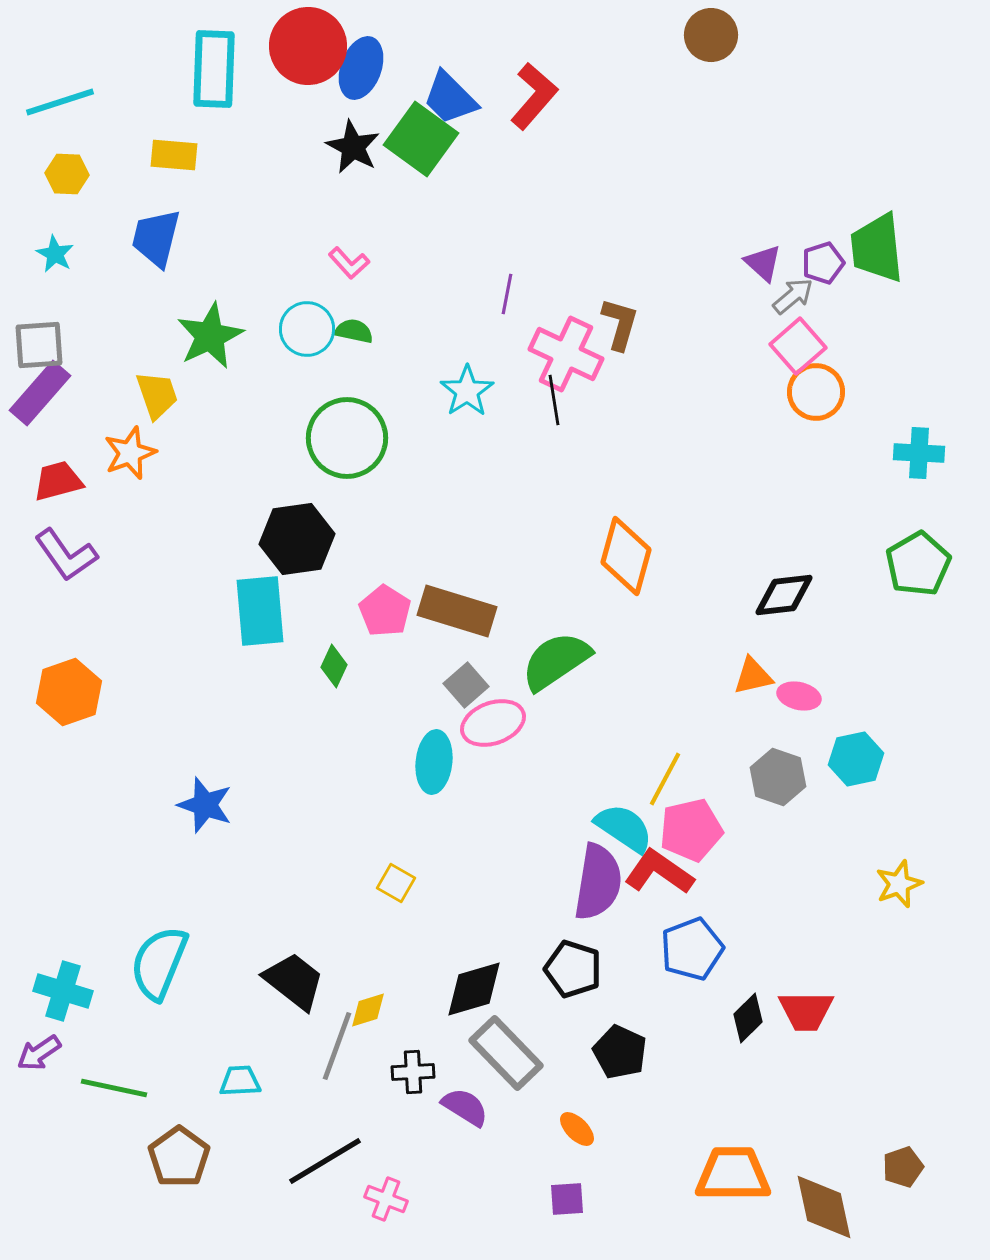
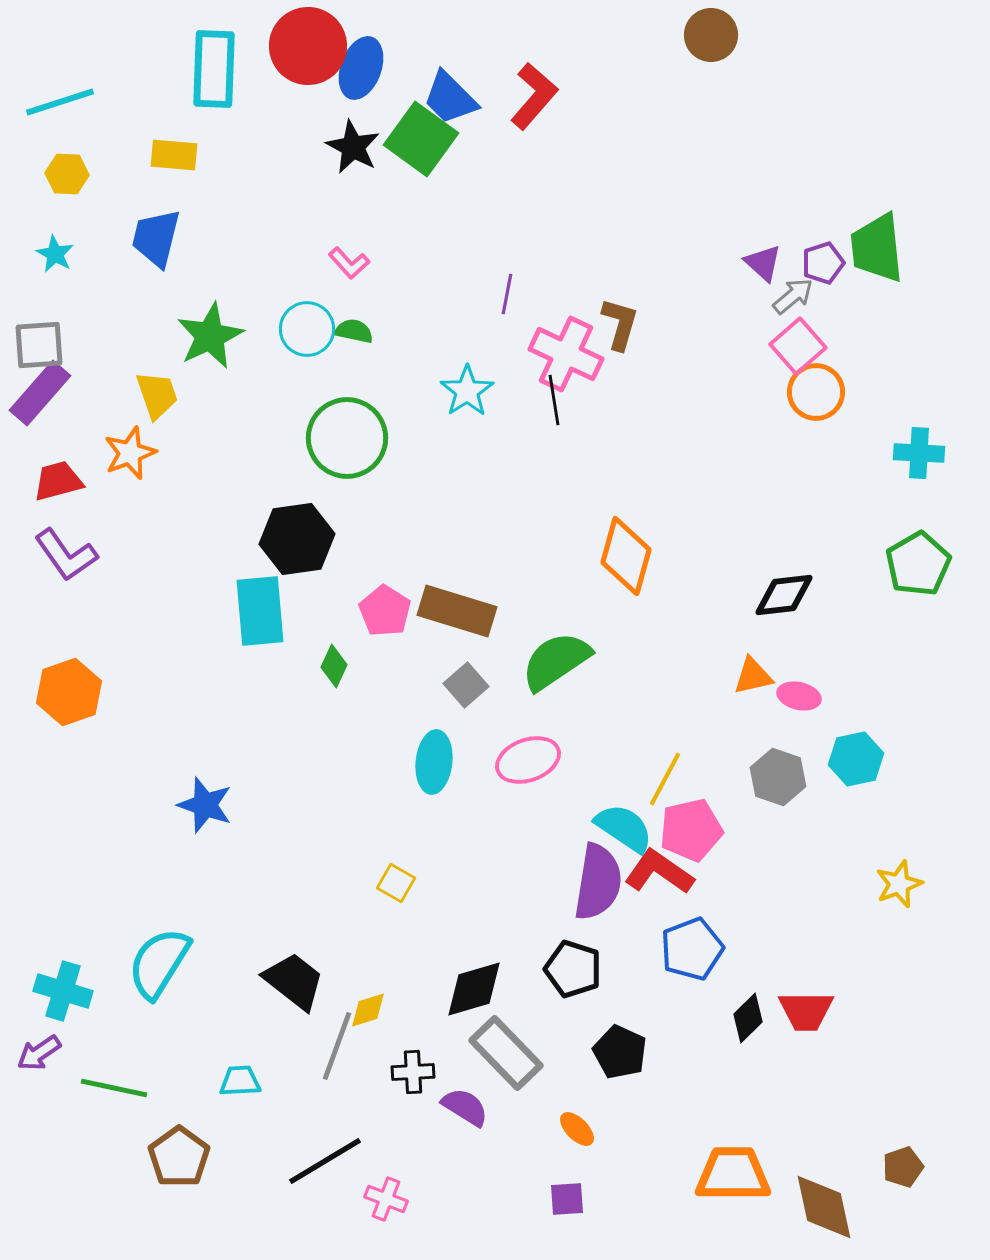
pink ellipse at (493, 723): moved 35 px right, 37 px down
cyan semicircle at (159, 963): rotated 10 degrees clockwise
